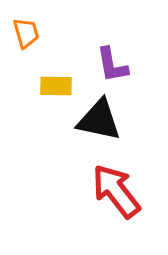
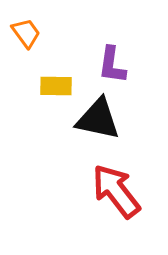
orange trapezoid: rotated 20 degrees counterclockwise
purple L-shape: rotated 18 degrees clockwise
black triangle: moved 1 px left, 1 px up
